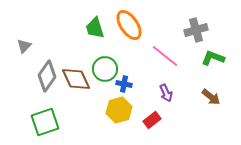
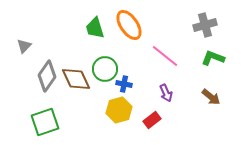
gray cross: moved 9 px right, 5 px up
